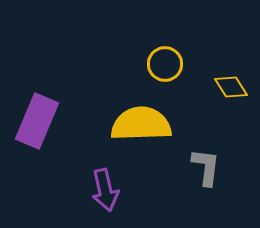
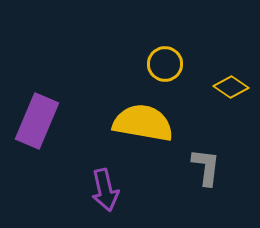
yellow diamond: rotated 24 degrees counterclockwise
yellow semicircle: moved 2 px right, 1 px up; rotated 12 degrees clockwise
